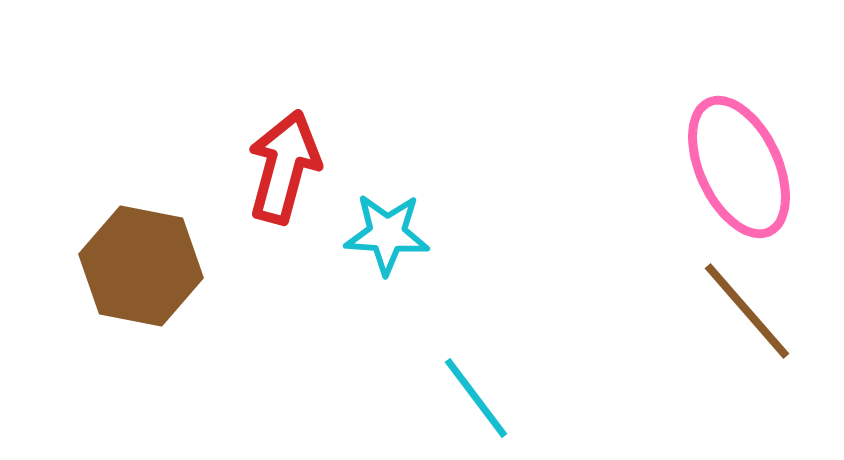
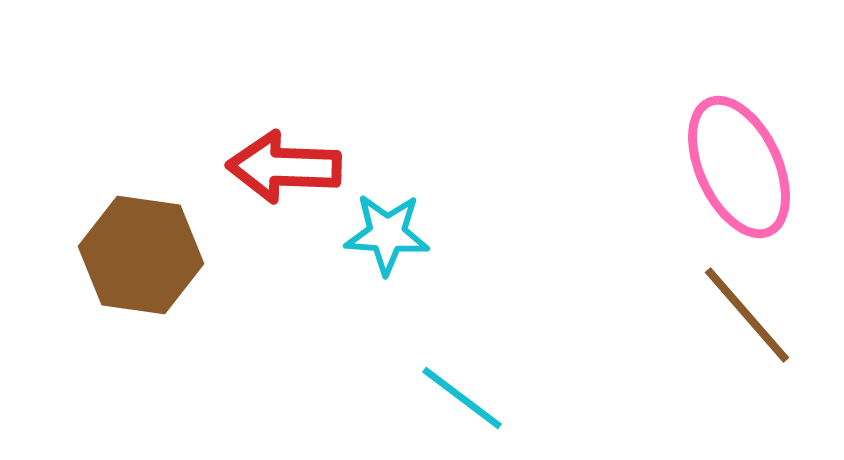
red arrow: rotated 103 degrees counterclockwise
brown hexagon: moved 11 px up; rotated 3 degrees counterclockwise
brown line: moved 4 px down
cyan line: moved 14 px left; rotated 16 degrees counterclockwise
